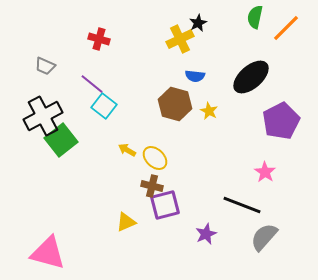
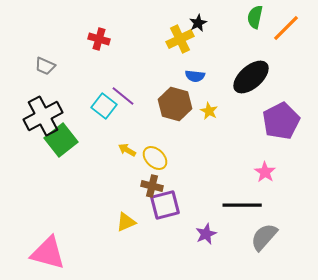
purple line: moved 31 px right, 12 px down
black line: rotated 21 degrees counterclockwise
